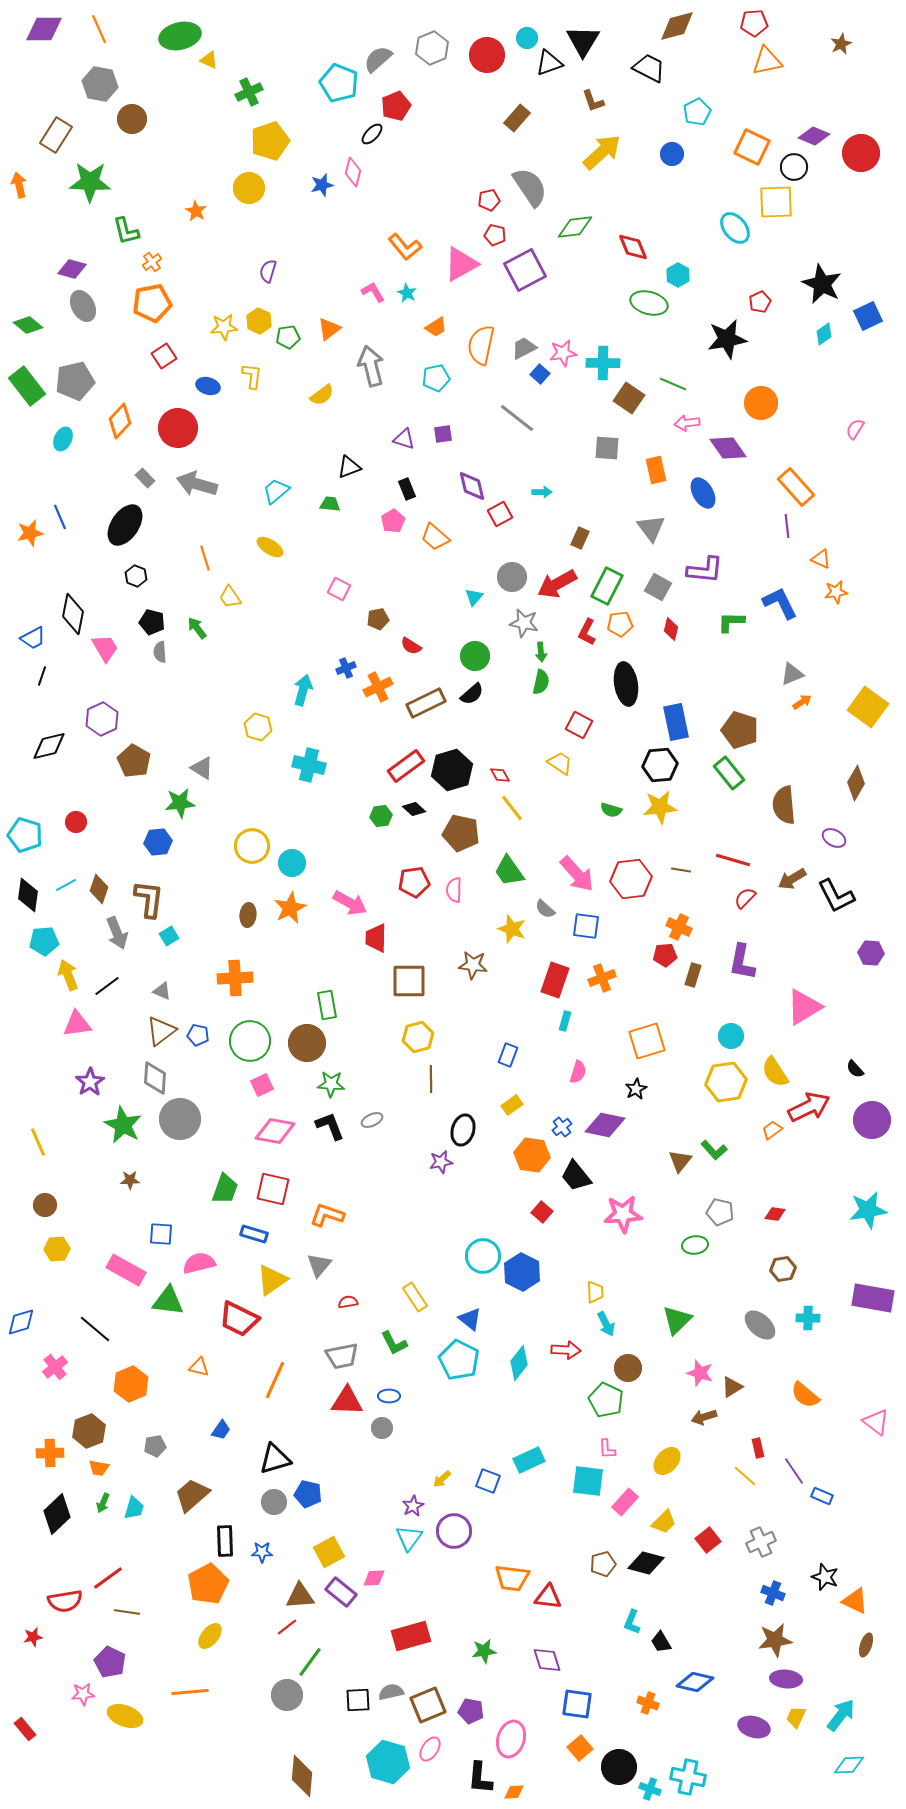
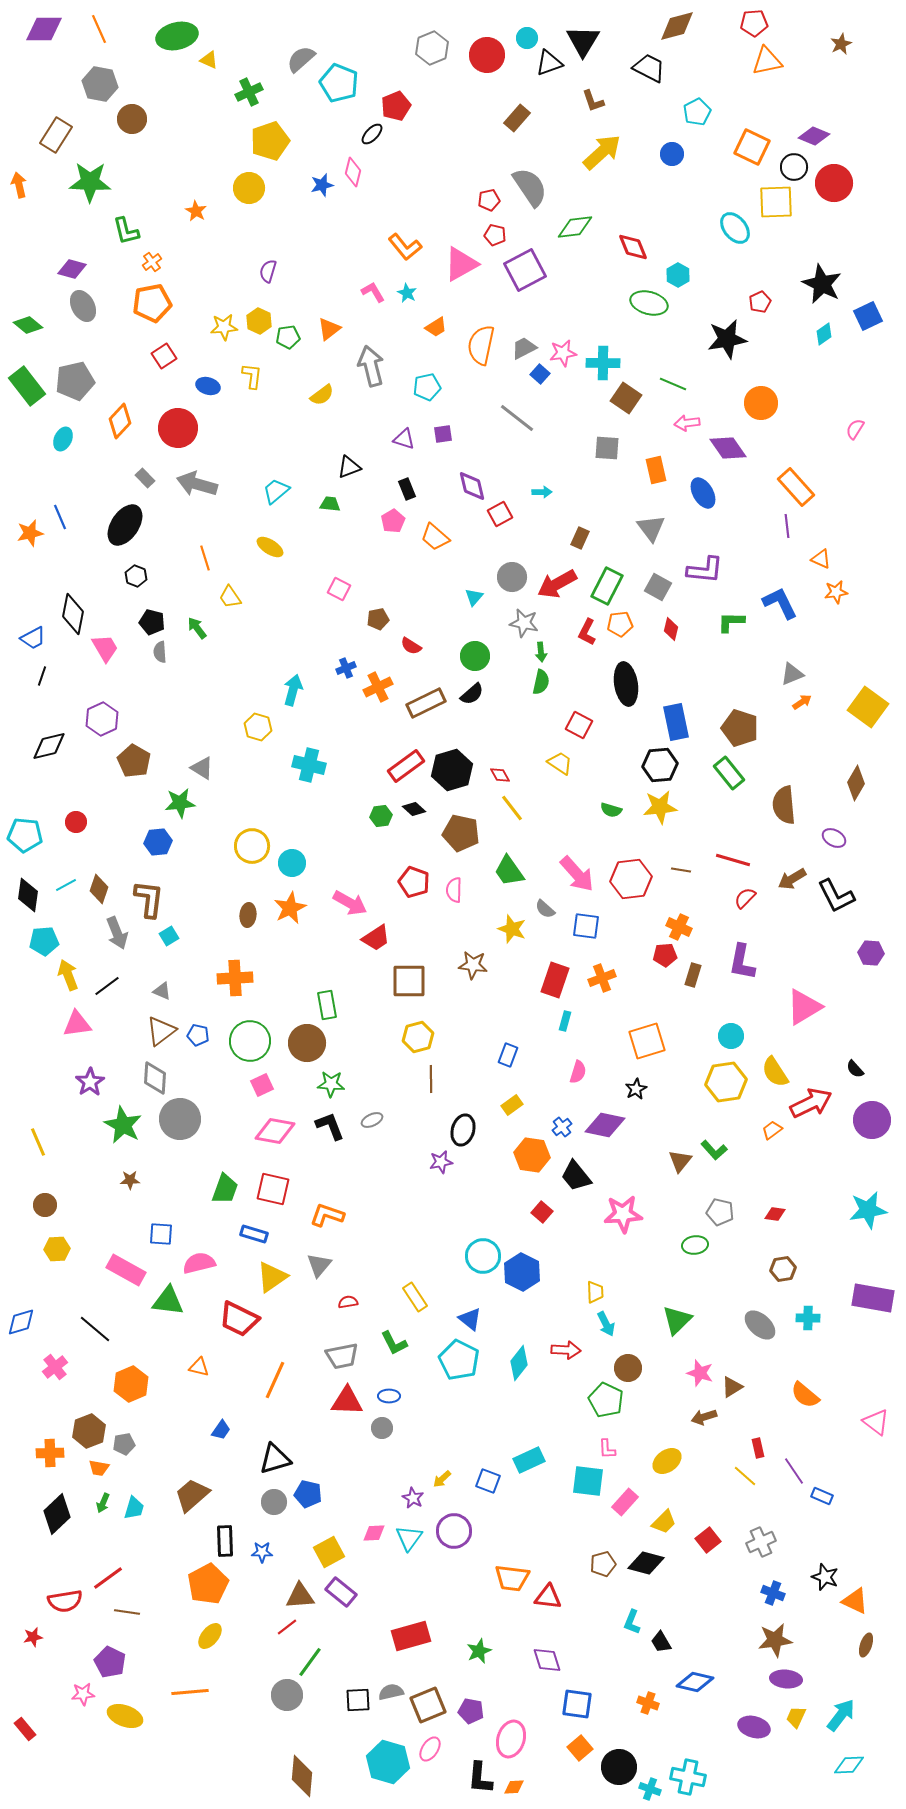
green ellipse at (180, 36): moved 3 px left
gray semicircle at (378, 59): moved 77 px left
red circle at (861, 153): moved 27 px left, 30 px down
cyan pentagon at (436, 378): moved 9 px left, 9 px down
brown square at (629, 398): moved 3 px left
cyan arrow at (303, 690): moved 10 px left
brown pentagon at (740, 730): moved 2 px up
cyan pentagon at (25, 835): rotated 12 degrees counterclockwise
red pentagon at (414, 882): rotated 28 degrees clockwise
red trapezoid at (376, 938): rotated 124 degrees counterclockwise
red arrow at (809, 1107): moved 2 px right, 4 px up
yellow triangle at (272, 1280): moved 3 px up
gray pentagon at (155, 1446): moved 31 px left, 2 px up
yellow ellipse at (667, 1461): rotated 12 degrees clockwise
purple star at (413, 1506): moved 8 px up; rotated 15 degrees counterclockwise
pink diamond at (374, 1578): moved 45 px up
green star at (484, 1651): moved 5 px left; rotated 15 degrees counterclockwise
orange diamond at (514, 1792): moved 5 px up
